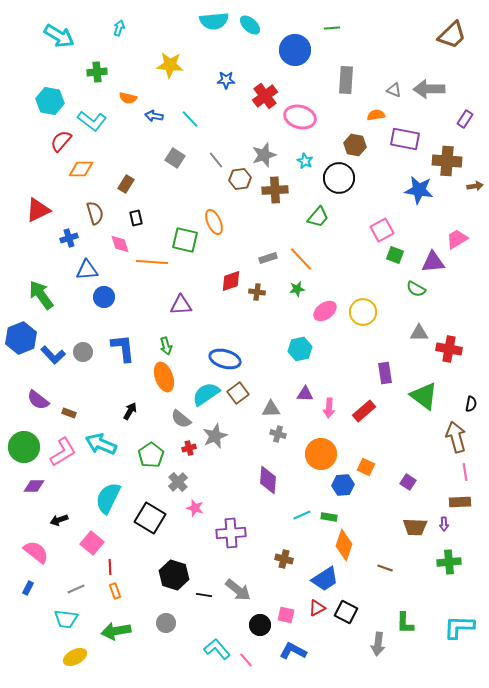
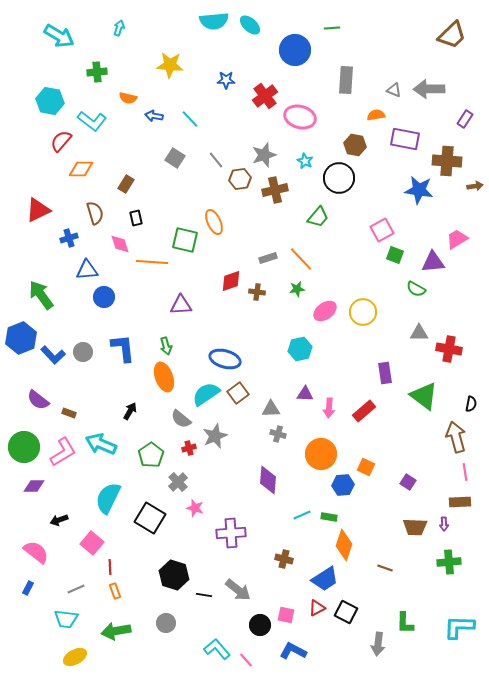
brown cross at (275, 190): rotated 10 degrees counterclockwise
